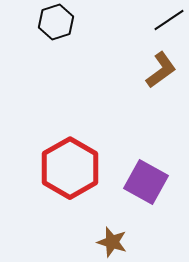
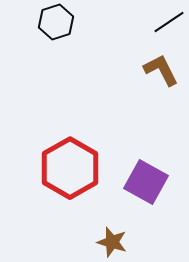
black line: moved 2 px down
brown L-shape: rotated 81 degrees counterclockwise
